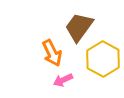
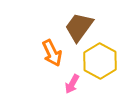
yellow hexagon: moved 3 px left, 2 px down
pink arrow: moved 9 px right, 4 px down; rotated 36 degrees counterclockwise
